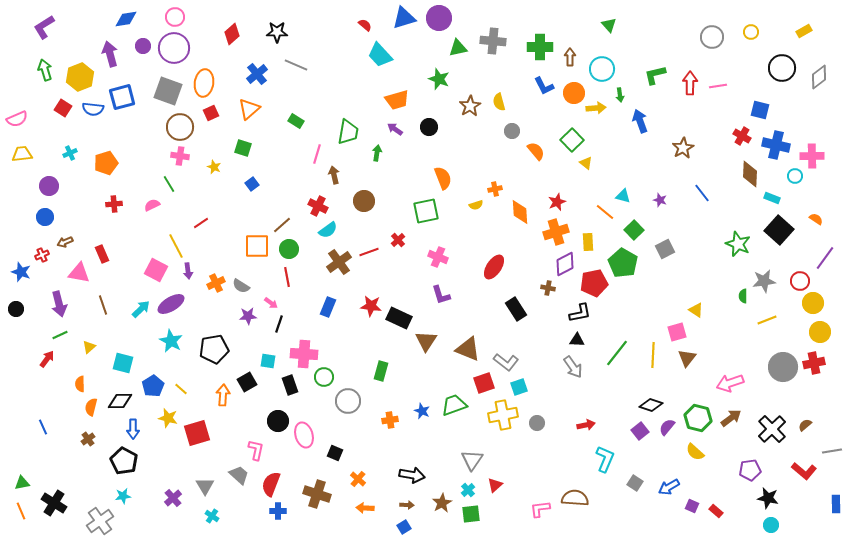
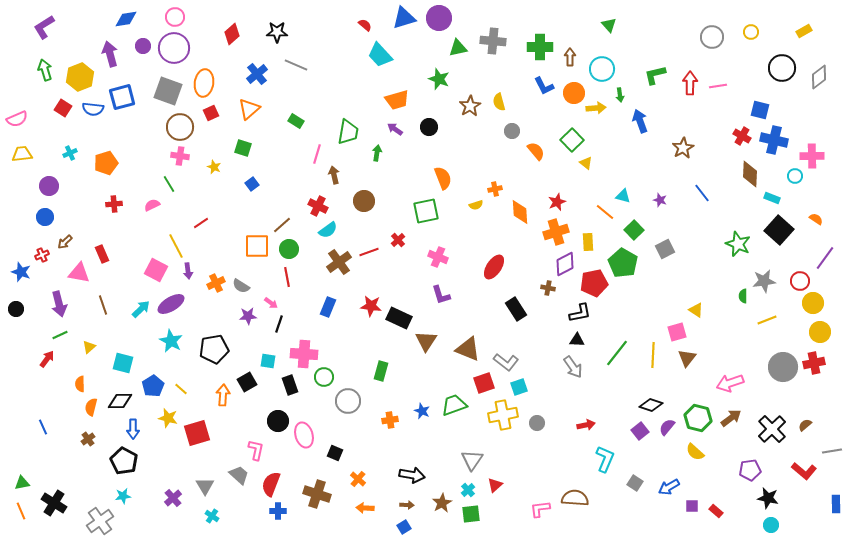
blue cross at (776, 145): moved 2 px left, 5 px up
brown arrow at (65, 242): rotated 21 degrees counterclockwise
purple square at (692, 506): rotated 24 degrees counterclockwise
